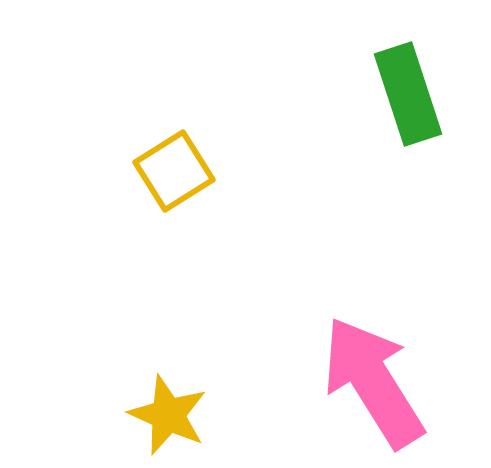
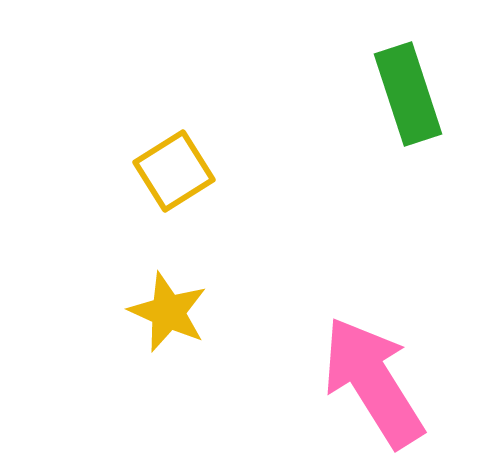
yellow star: moved 103 px up
